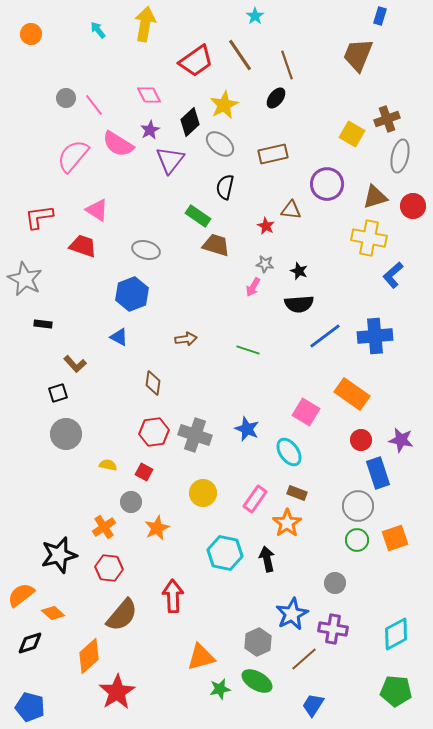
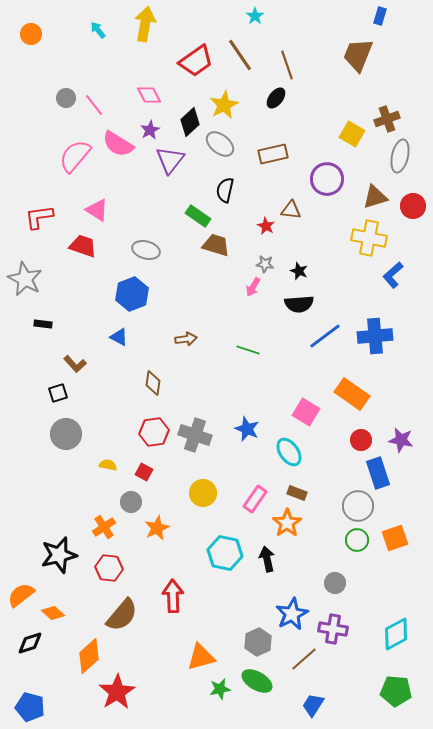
pink semicircle at (73, 156): moved 2 px right
purple circle at (327, 184): moved 5 px up
black semicircle at (225, 187): moved 3 px down
